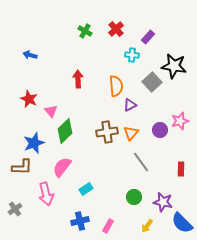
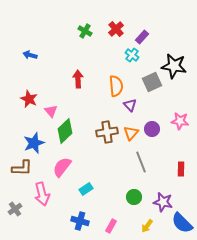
purple rectangle: moved 6 px left
cyan cross: rotated 32 degrees clockwise
gray square: rotated 18 degrees clockwise
purple triangle: rotated 48 degrees counterclockwise
pink star: rotated 24 degrees clockwise
purple circle: moved 8 px left, 1 px up
gray line: rotated 15 degrees clockwise
brown L-shape: moved 1 px down
pink arrow: moved 4 px left
blue cross: rotated 30 degrees clockwise
pink rectangle: moved 3 px right
